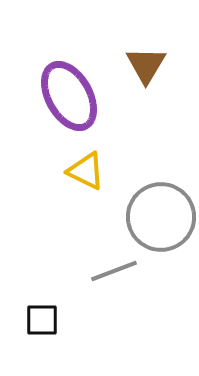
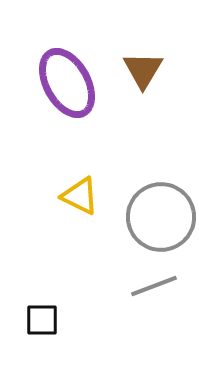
brown triangle: moved 3 px left, 5 px down
purple ellipse: moved 2 px left, 13 px up
yellow triangle: moved 6 px left, 25 px down
gray line: moved 40 px right, 15 px down
